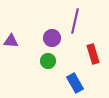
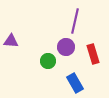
purple circle: moved 14 px right, 9 px down
